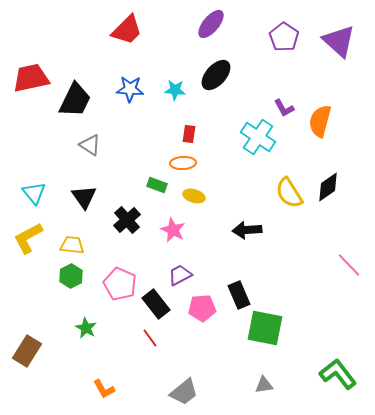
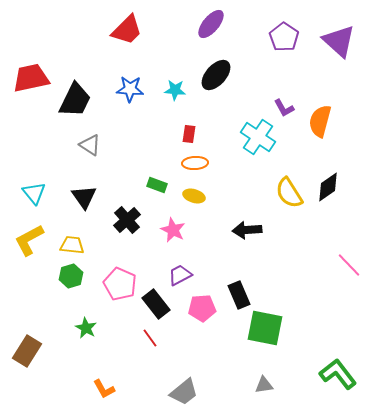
orange ellipse at (183, 163): moved 12 px right
yellow L-shape at (28, 238): moved 1 px right, 2 px down
green hexagon at (71, 276): rotated 10 degrees clockwise
